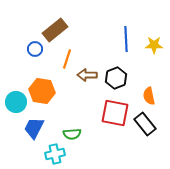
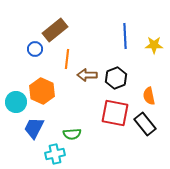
blue line: moved 1 px left, 3 px up
orange line: rotated 12 degrees counterclockwise
orange hexagon: rotated 15 degrees clockwise
